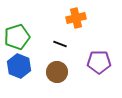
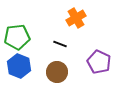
orange cross: rotated 18 degrees counterclockwise
green pentagon: rotated 10 degrees clockwise
purple pentagon: rotated 25 degrees clockwise
